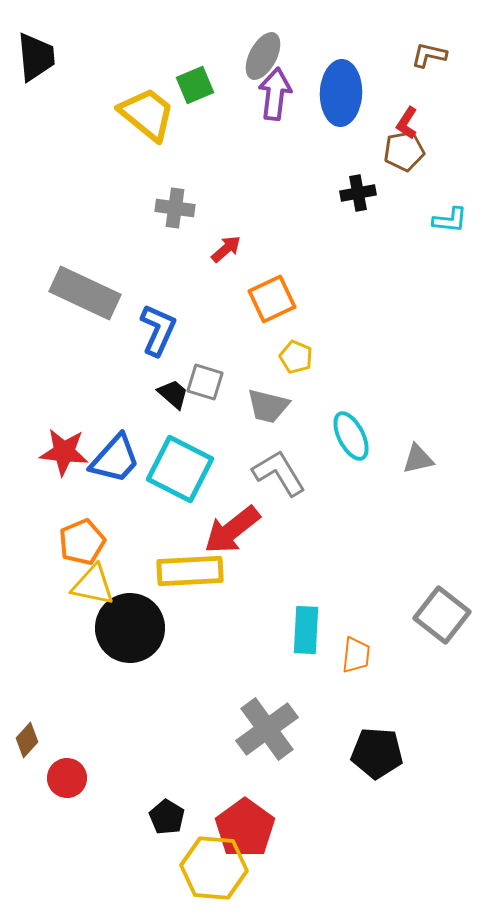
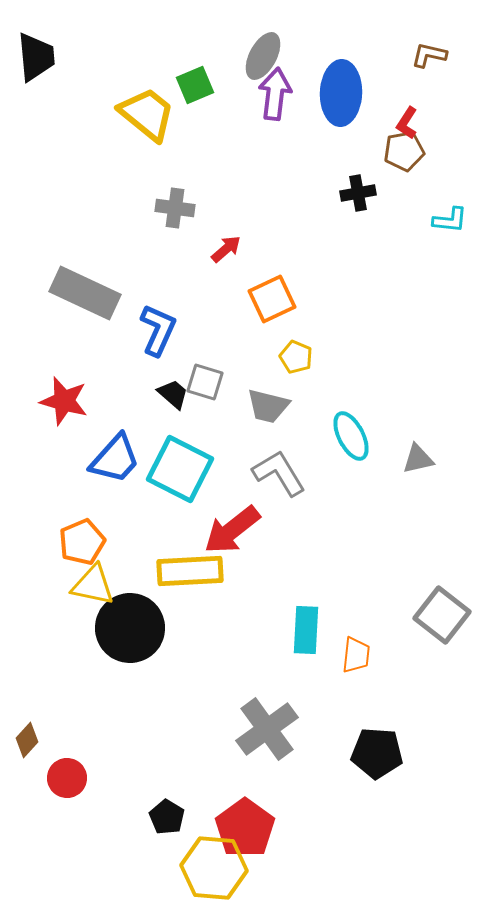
red star at (64, 452): moved 51 px up; rotated 9 degrees clockwise
